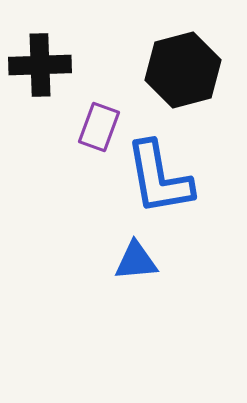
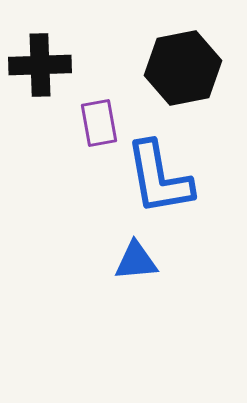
black hexagon: moved 2 px up; rotated 4 degrees clockwise
purple rectangle: moved 4 px up; rotated 30 degrees counterclockwise
